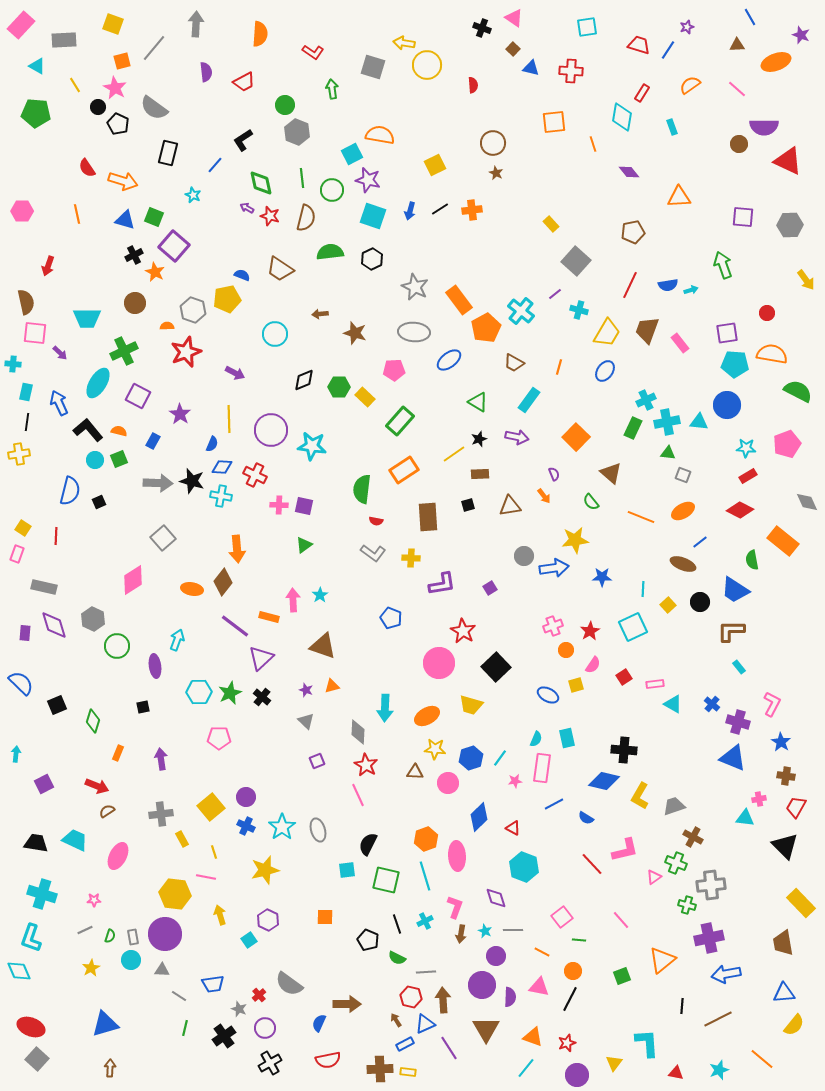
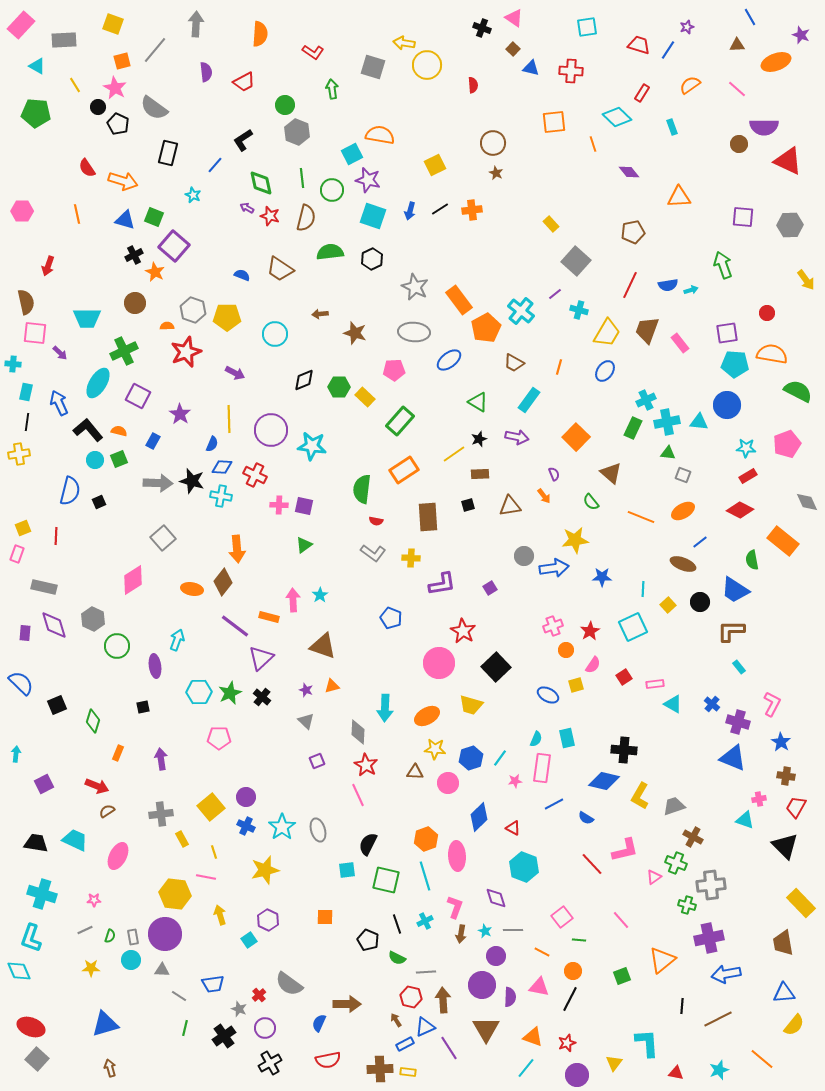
gray line at (154, 48): moved 1 px right, 2 px down
cyan diamond at (622, 117): moved 5 px left; rotated 56 degrees counterclockwise
yellow pentagon at (227, 299): moved 18 px down; rotated 12 degrees clockwise
yellow square at (23, 528): rotated 35 degrees clockwise
cyan triangle at (745, 818): moved 2 px down; rotated 12 degrees clockwise
yellow star at (91, 968): rotated 30 degrees clockwise
blue triangle at (425, 1024): moved 3 px down
brown arrow at (110, 1068): rotated 18 degrees counterclockwise
